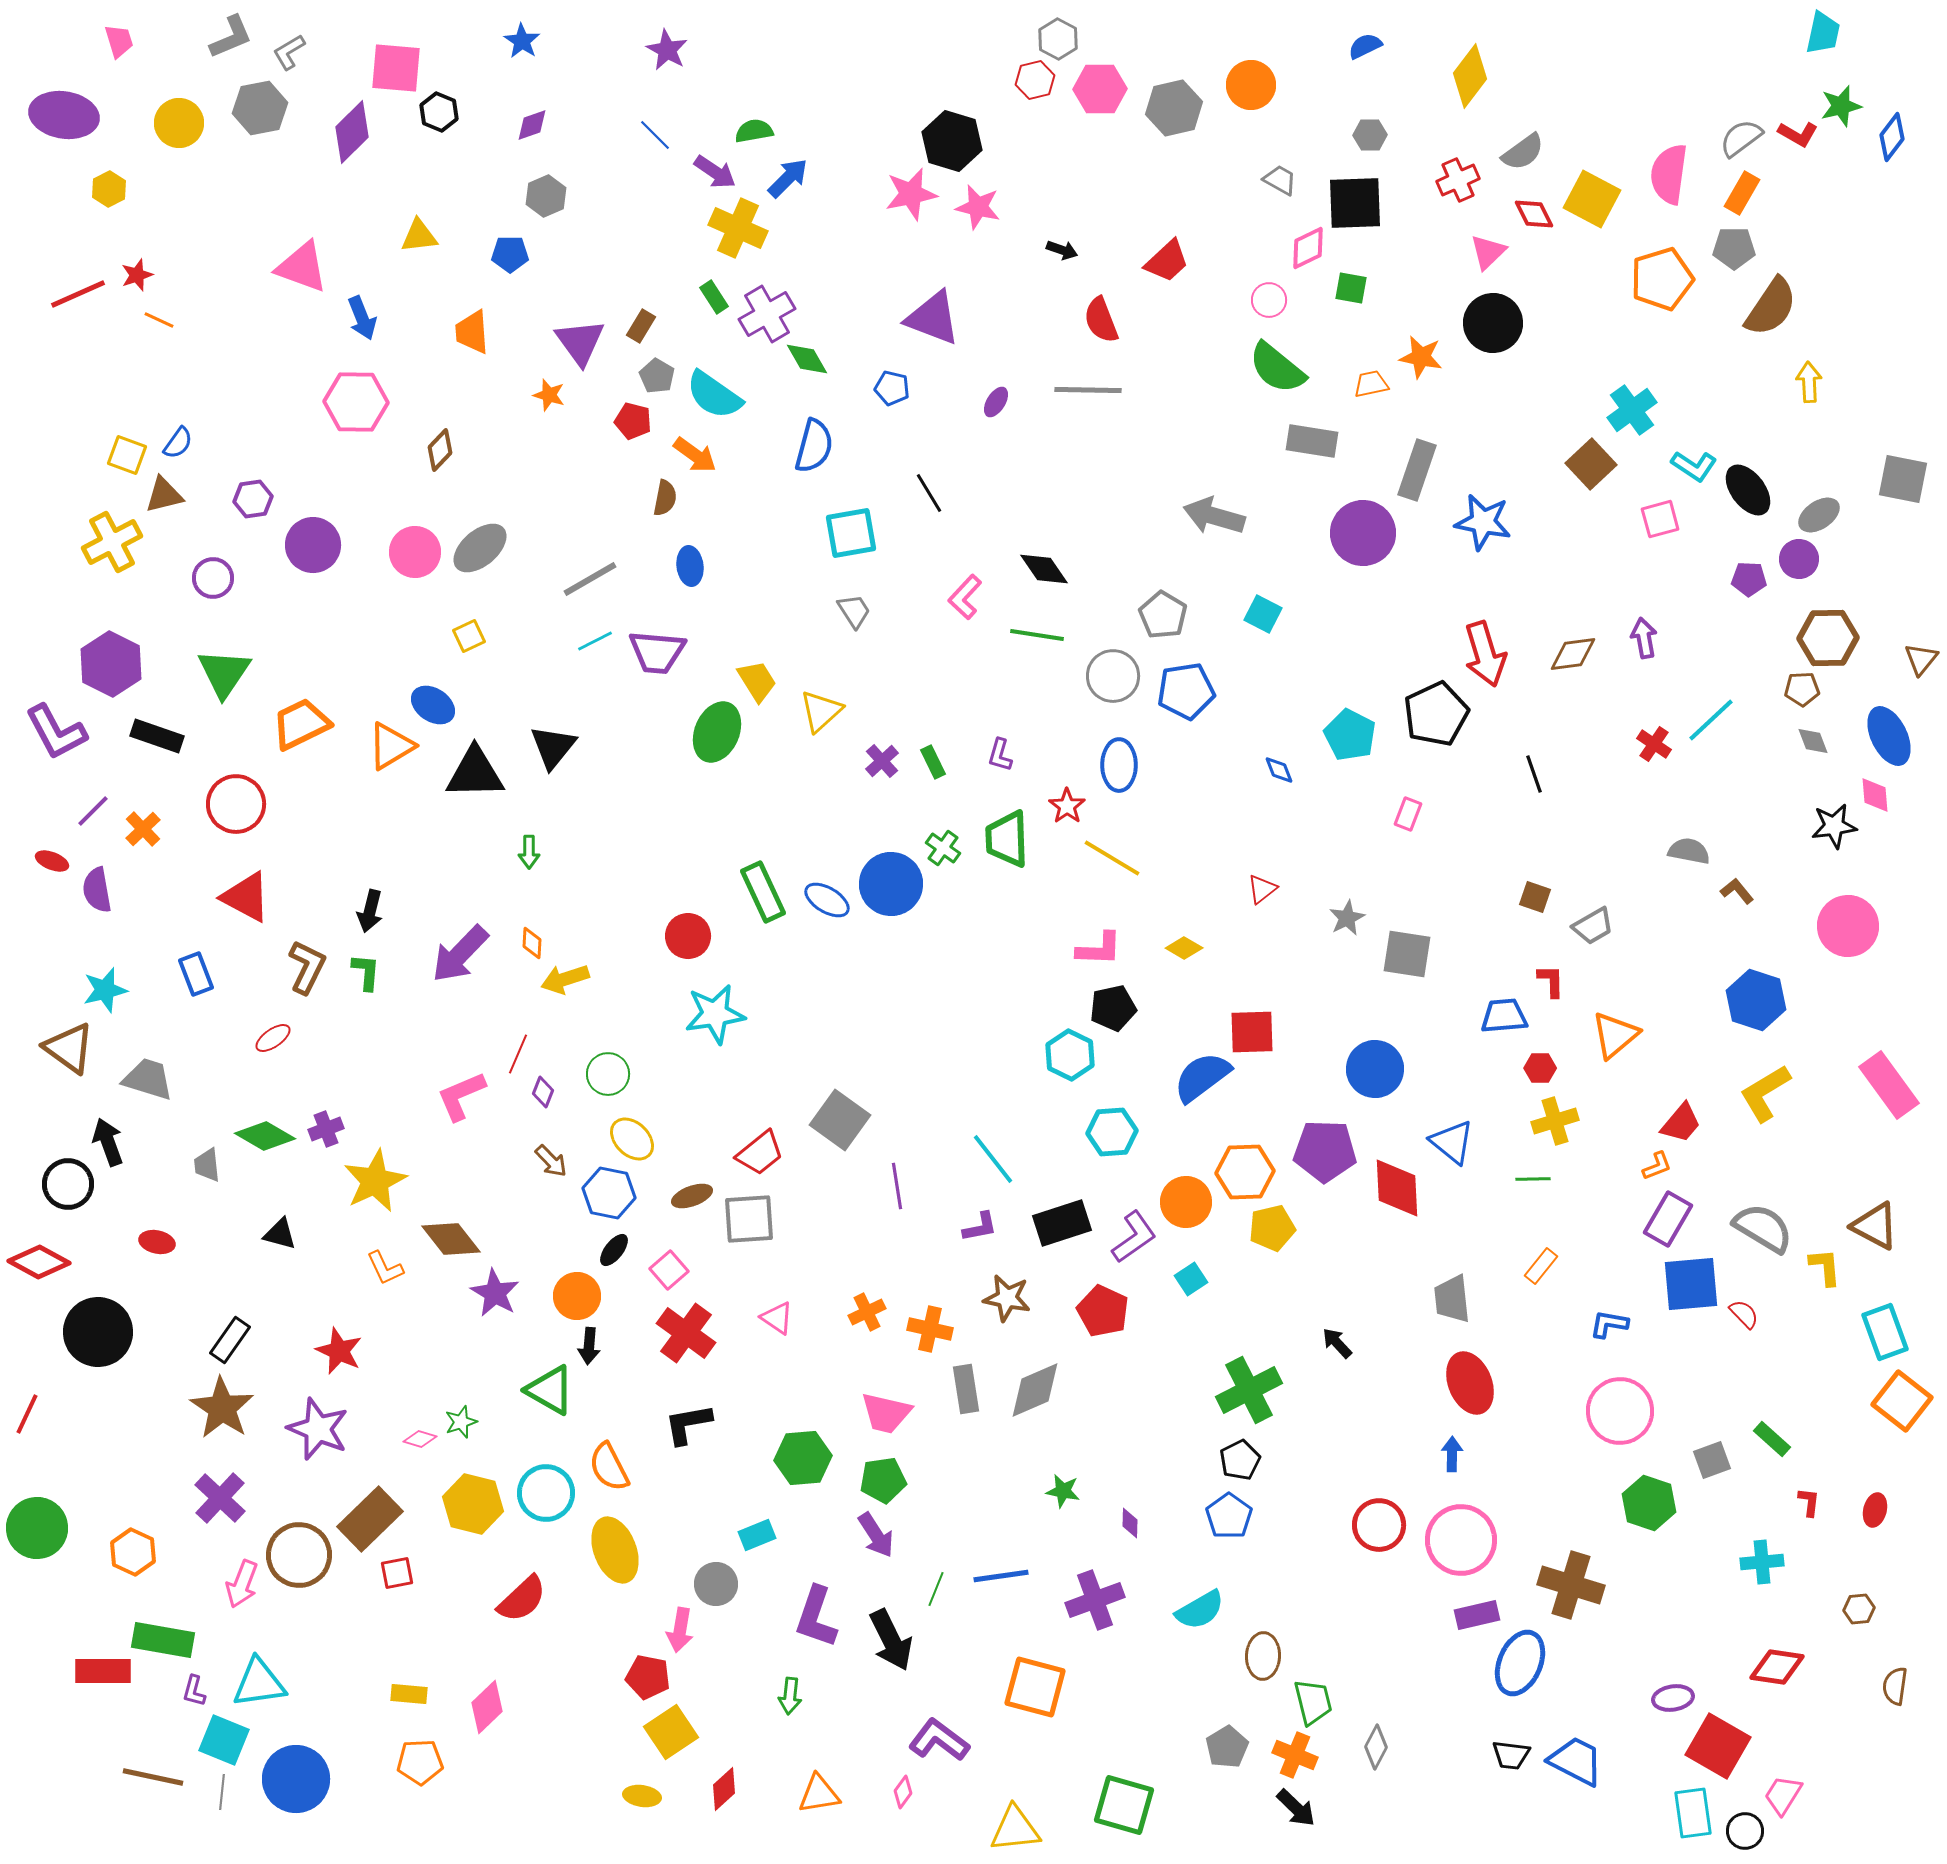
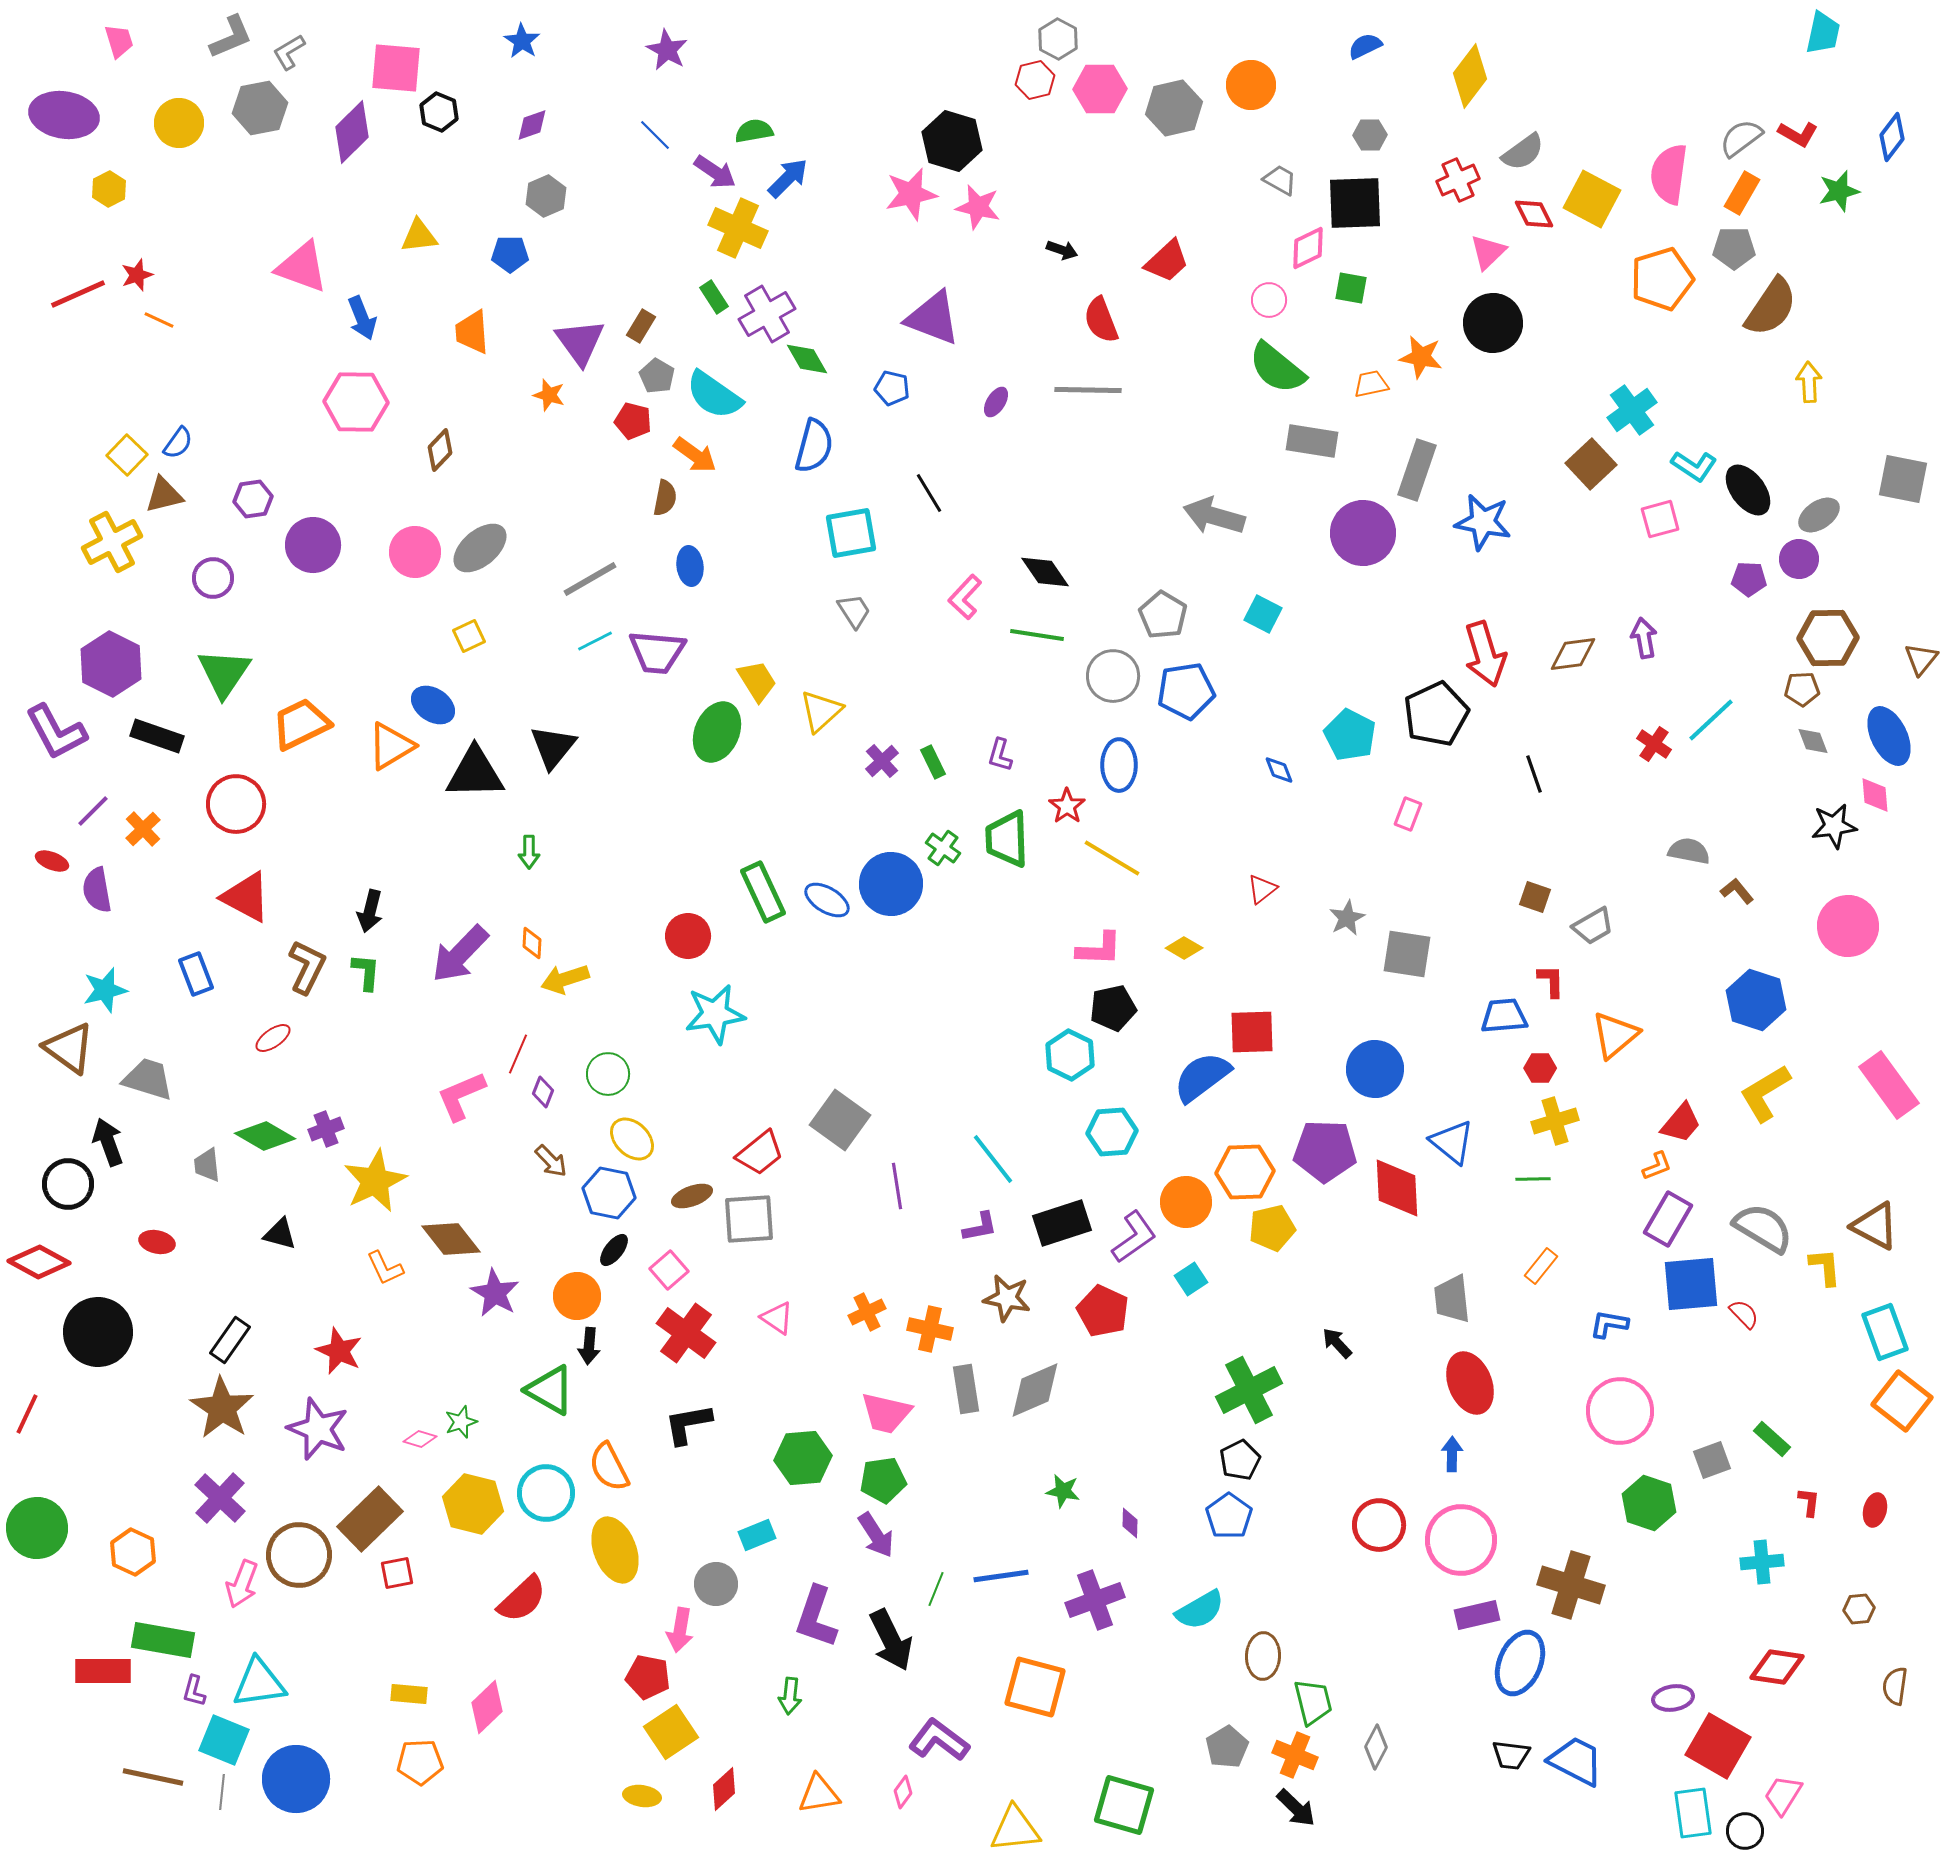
green star at (1841, 106): moved 2 px left, 85 px down
yellow square at (127, 455): rotated 24 degrees clockwise
black diamond at (1044, 569): moved 1 px right, 3 px down
